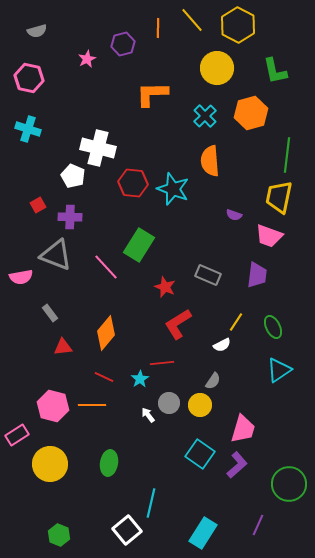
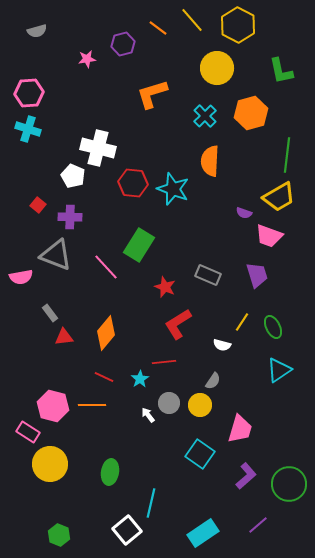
orange line at (158, 28): rotated 54 degrees counterclockwise
pink star at (87, 59): rotated 18 degrees clockwise
green L-shape at (275, 71): moved 6 px right
pink hexagon at (29, 78): moved 15 px down; rotated 16 degrees counterclockwise
orange L-shape at (152, 94): rotated 16 degrees counterclockwise
orange semicircle at (210, 161): rotated 8 degrees clockwise
yellow trapezoid at (279, 197): rotated 132 degrees counterclockwise
red square at (38, 205): rotated 21 degrees counterclockwise
purple semicircle at (234, 215): moved 10 px right, 2 px up
purple trapezoid at (257, 275): rotated 24 degrees counterclockwise
yellow line at (236, 322): moved 6 px right
white semicircle at (222, 345): rotated 42 degrees clockwise
red triangle at (63, 347): moved 1 px right, 10 px up
red line at (162, 363): moved 2 px right, 1 px up
pink trapezoid at (243, 429): moved 3 px left
pink rectangle at (17, 435): moved 11 px right, 3 px up; rotated 65 degrees clockwise
green ellipse at (109, 463): moved 1 px right, 9 px down
purple L-shape at (237, 465): moved 9 px right, 11 px down
purple line at (258, 525): rotated 25 degrees clockwise
cyan rectangle at (203, 533): rotated 24 degrees clockwise
